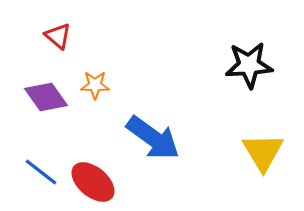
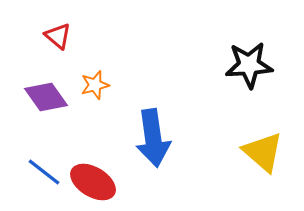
orange star: rotated 16 degrees counterclockwise
blue arrow: rotated 46 degrees clockwise
yellow triangle: rotated 18 degrees counterclockwise
blue line: moved 3 px right
red ellipse: rotated 9 degrees counterclockwise
